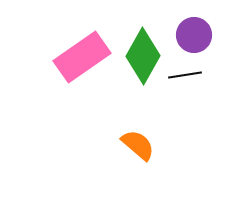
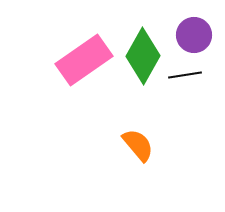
pink rectangle: moved 2 px right, 3 px down
orange semicircle: rotated 9 degrees clockwise
